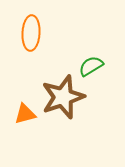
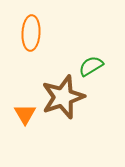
orange triangle: rotated 45 degrees counterclockwise
